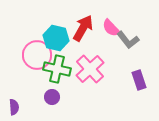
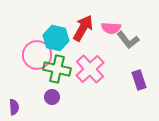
pink semicircle: rotated 42 degrees counterclockwise
